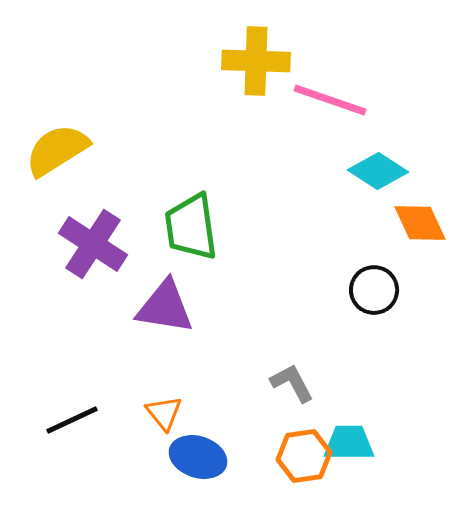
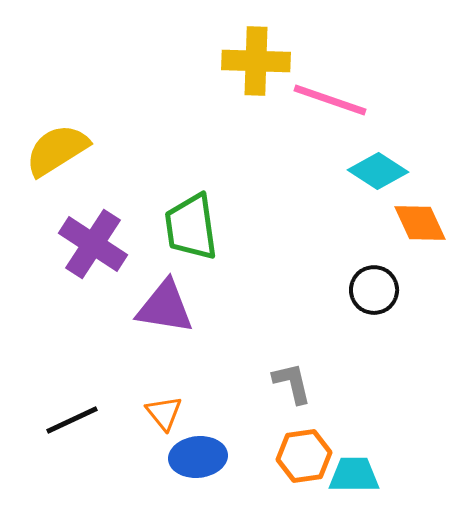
gray L-shape: rotated 15 degrees clockwise
cyan trapezoid: moved 5 px right, 32 px down
blue ellipse: rotated 24 degrees counterclockwise
